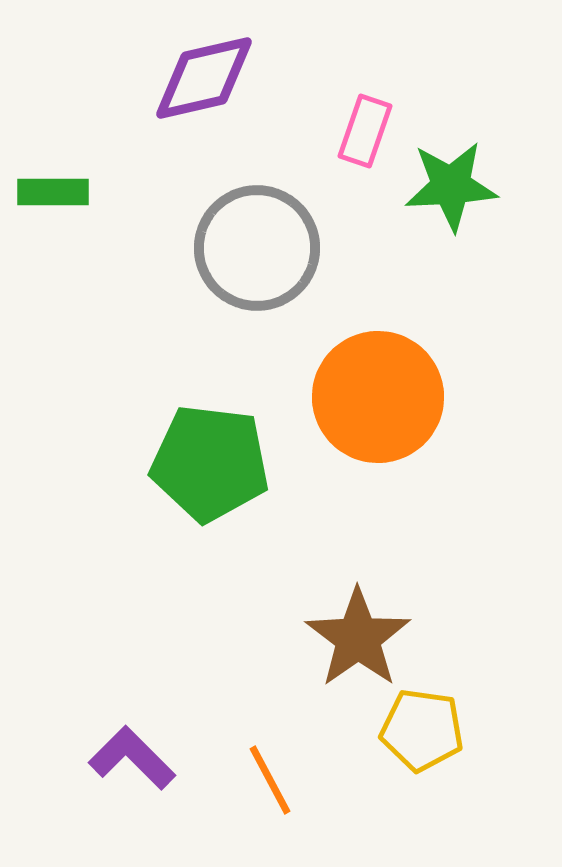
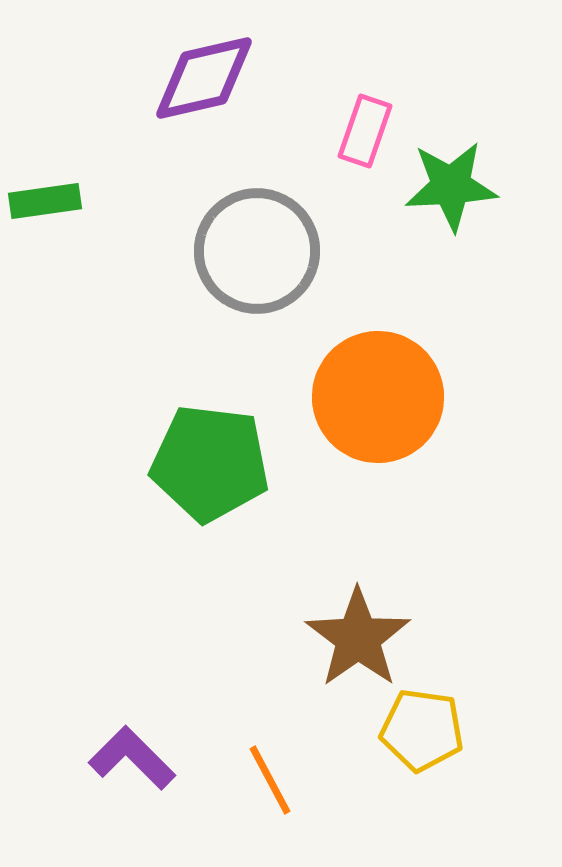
green rectangle: moved 8 px left, 9 px down; rotated 8 degrees counterclockwise
gray circle: moved 3 px down
